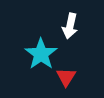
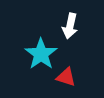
red triangle: rotated 45 degrees counterclockwise
